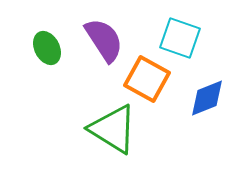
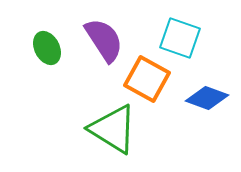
blue diamond: rotated 42 degrees clockwise
